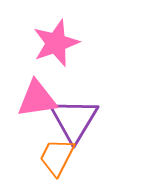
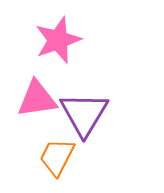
pink star: moved 2 px right, 3 px up
purple triangle: moved 10 px right, 6 px up
